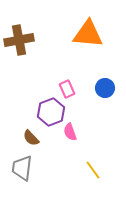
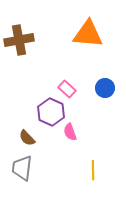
pink rectangle: rotated 24 degrees counterclockwise
purple hexagon: rotated 16 degrees counterclockwise
brown semicircle: moved 4 px left
yellow line: rotated 36 degrees clockwise
